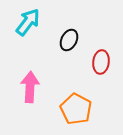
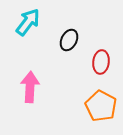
orange pentagon: moved 25 px right, 3 px up
